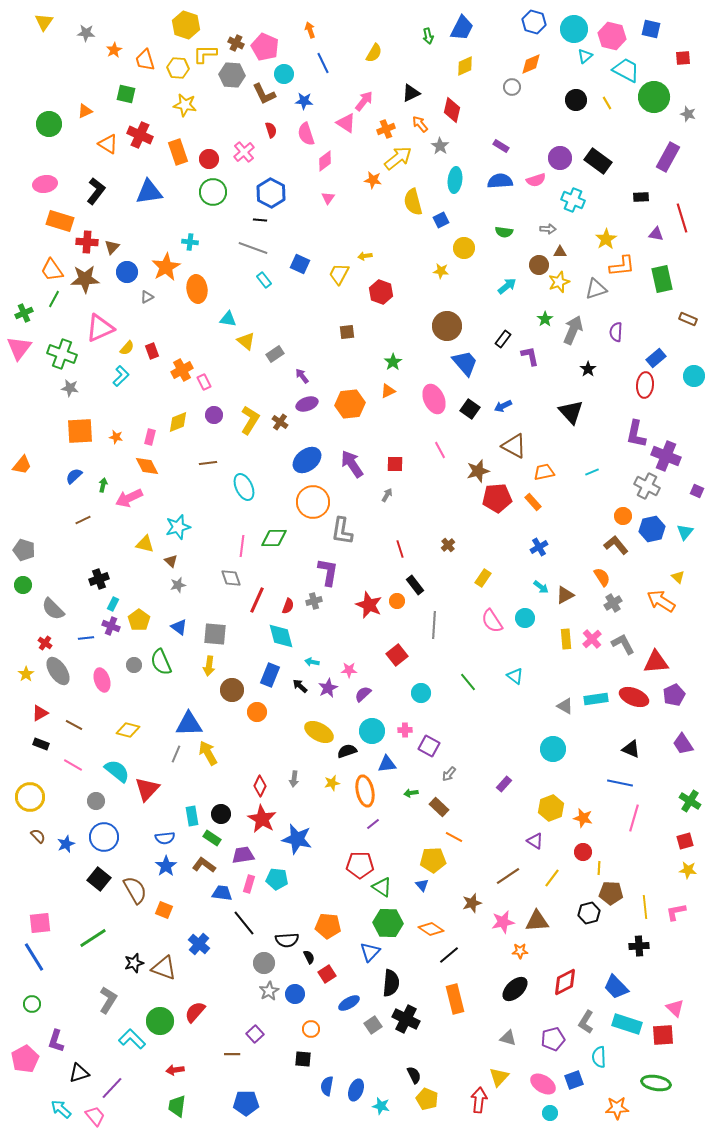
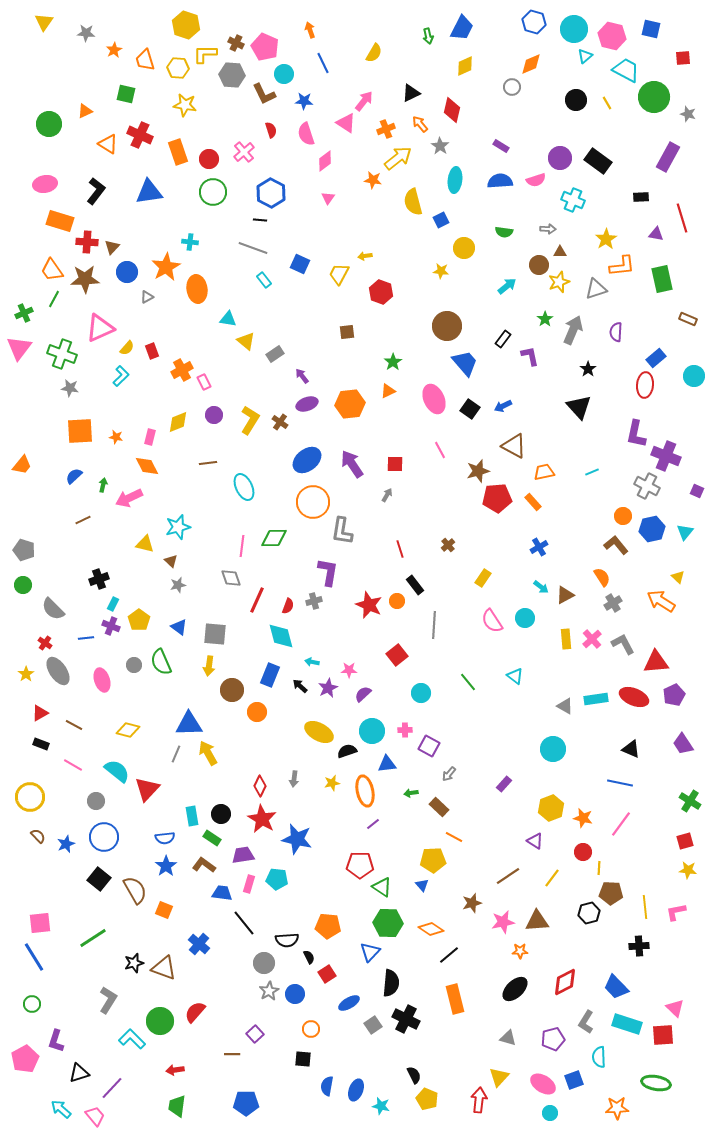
black triangle at (571, 412): moved 8 px right, 5 px up
pink line at (634, 818): moved 13 px left, 6 px down; rotated 20 degrees clockwise
